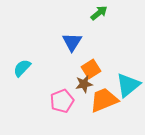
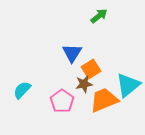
green arrow: moved 3 px down
blue triangle: moved 11 px down
cyan semicircle: moved 22 px down
pink pentagon: rotated 15 degrees counterclockwise
